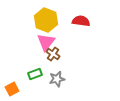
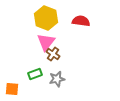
yellow hexagon: moved 2 px up
orange square: rotated 32 degrees clockwise
